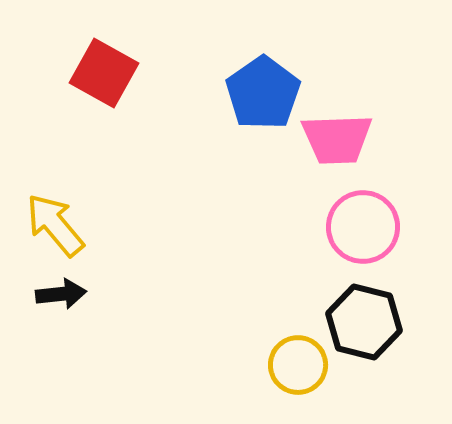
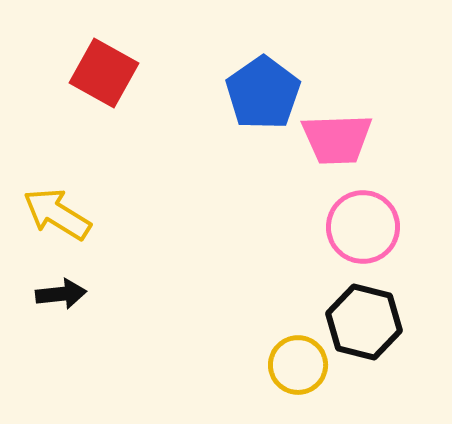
yellow arrow: moved 2 px right, 11 px up; rotated 18 degrees counterclockwise
